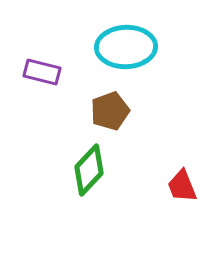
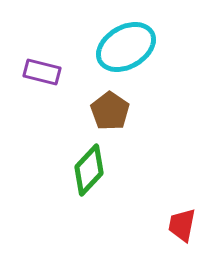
cyan ellipse: rotated 28 degrees counterclockwise
brown pentagon: rotated 18 degrees counterclockwise
red trapezoid: moved 39 px down; rotated 33 degrees clockwise
